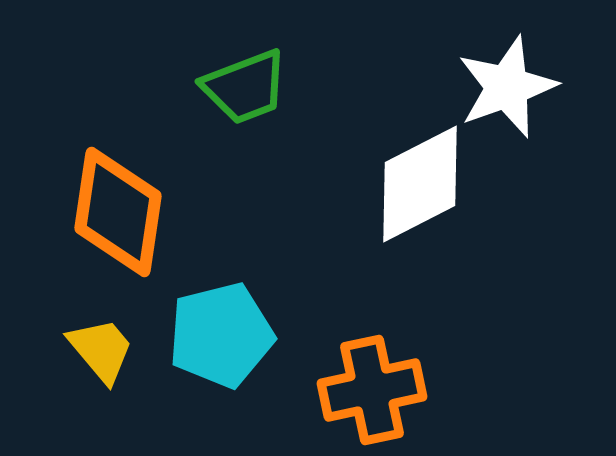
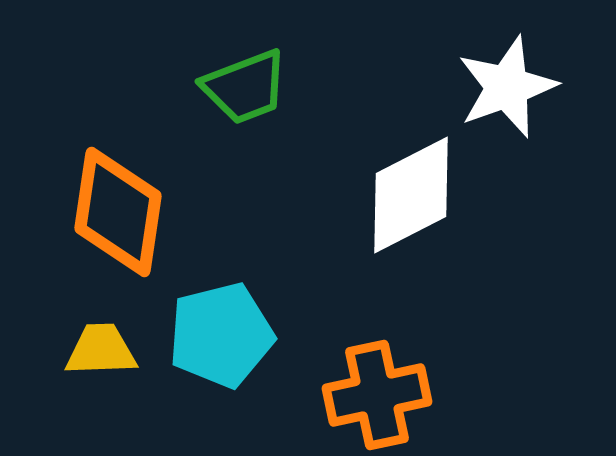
white diamond: moved 9 px left, 11 px down
yellow trapezoid: rotated 52 degrees counterclockwise
orange cross: moved 5 px right, 5 px down
